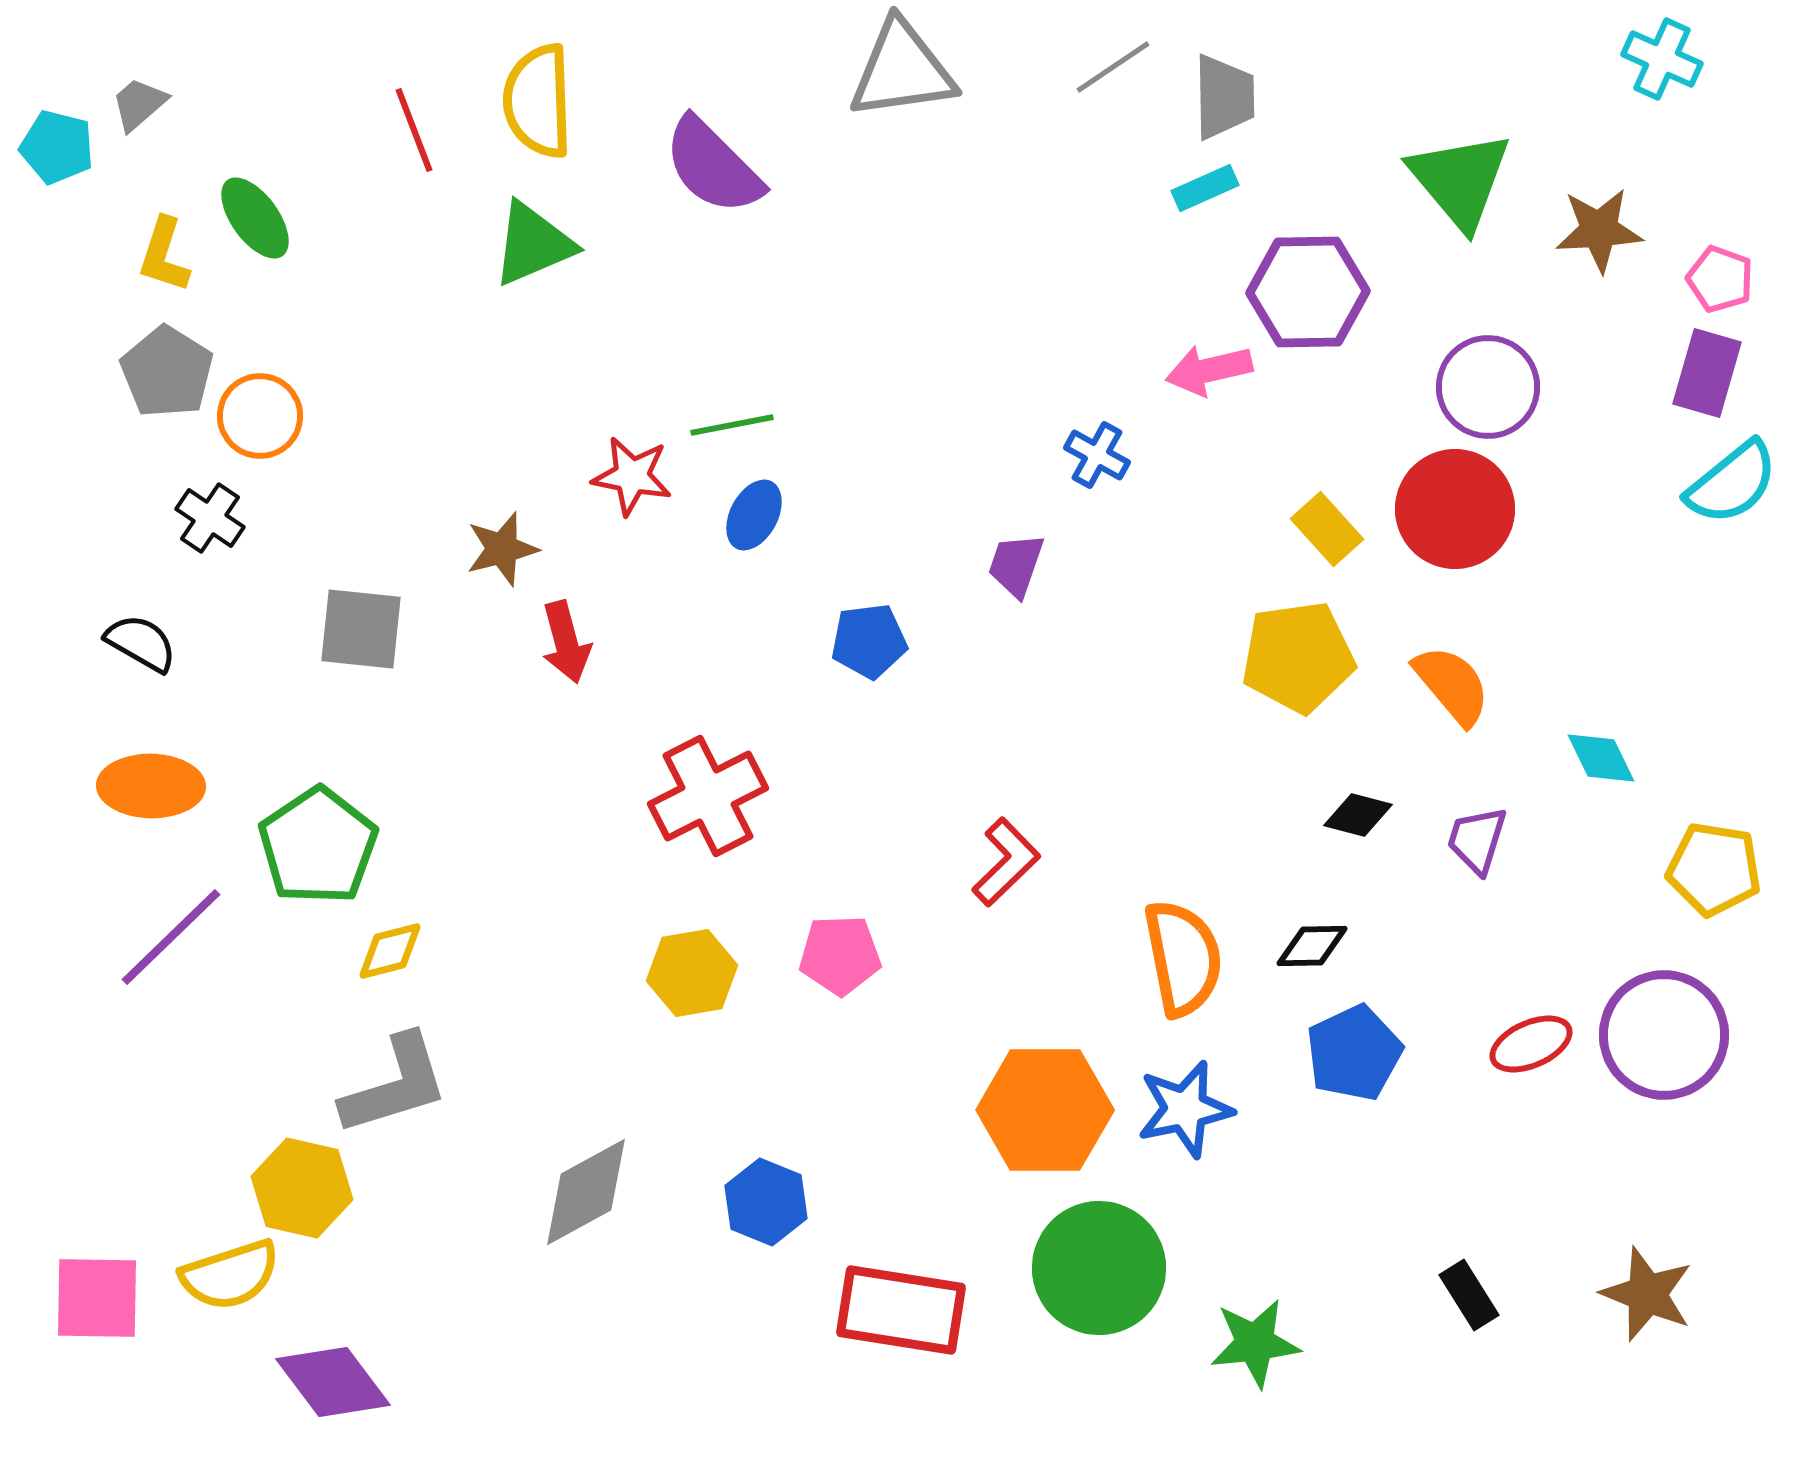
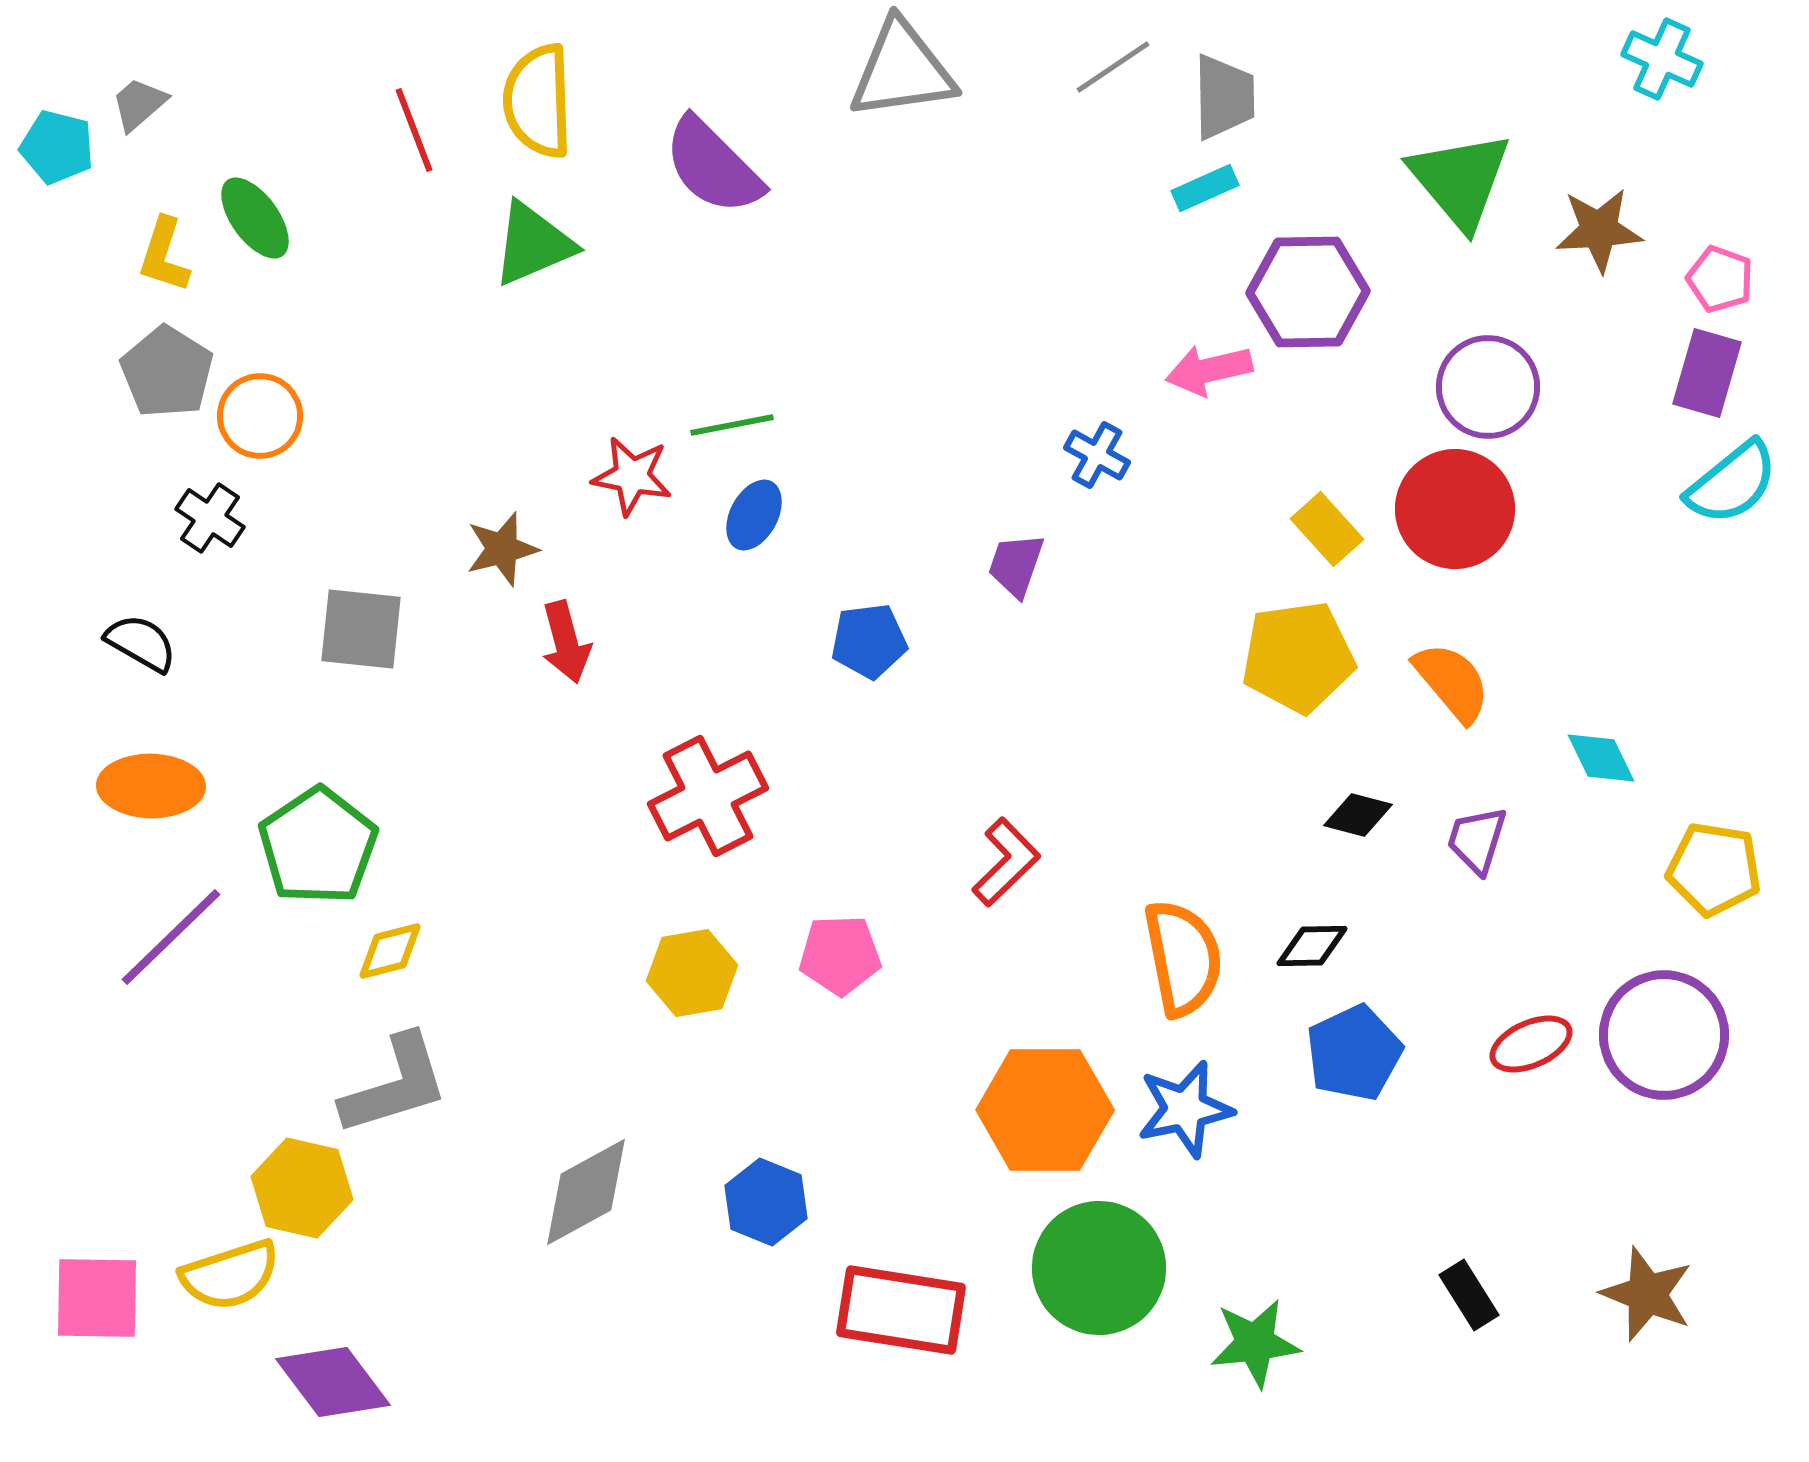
orange semicircle at (1452, 685): moved 3 px up
